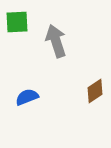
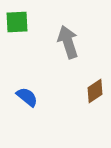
gray arrow: moved 12 px right, 1 px down
blue semicircle: rotated 60 degrees clockwise
